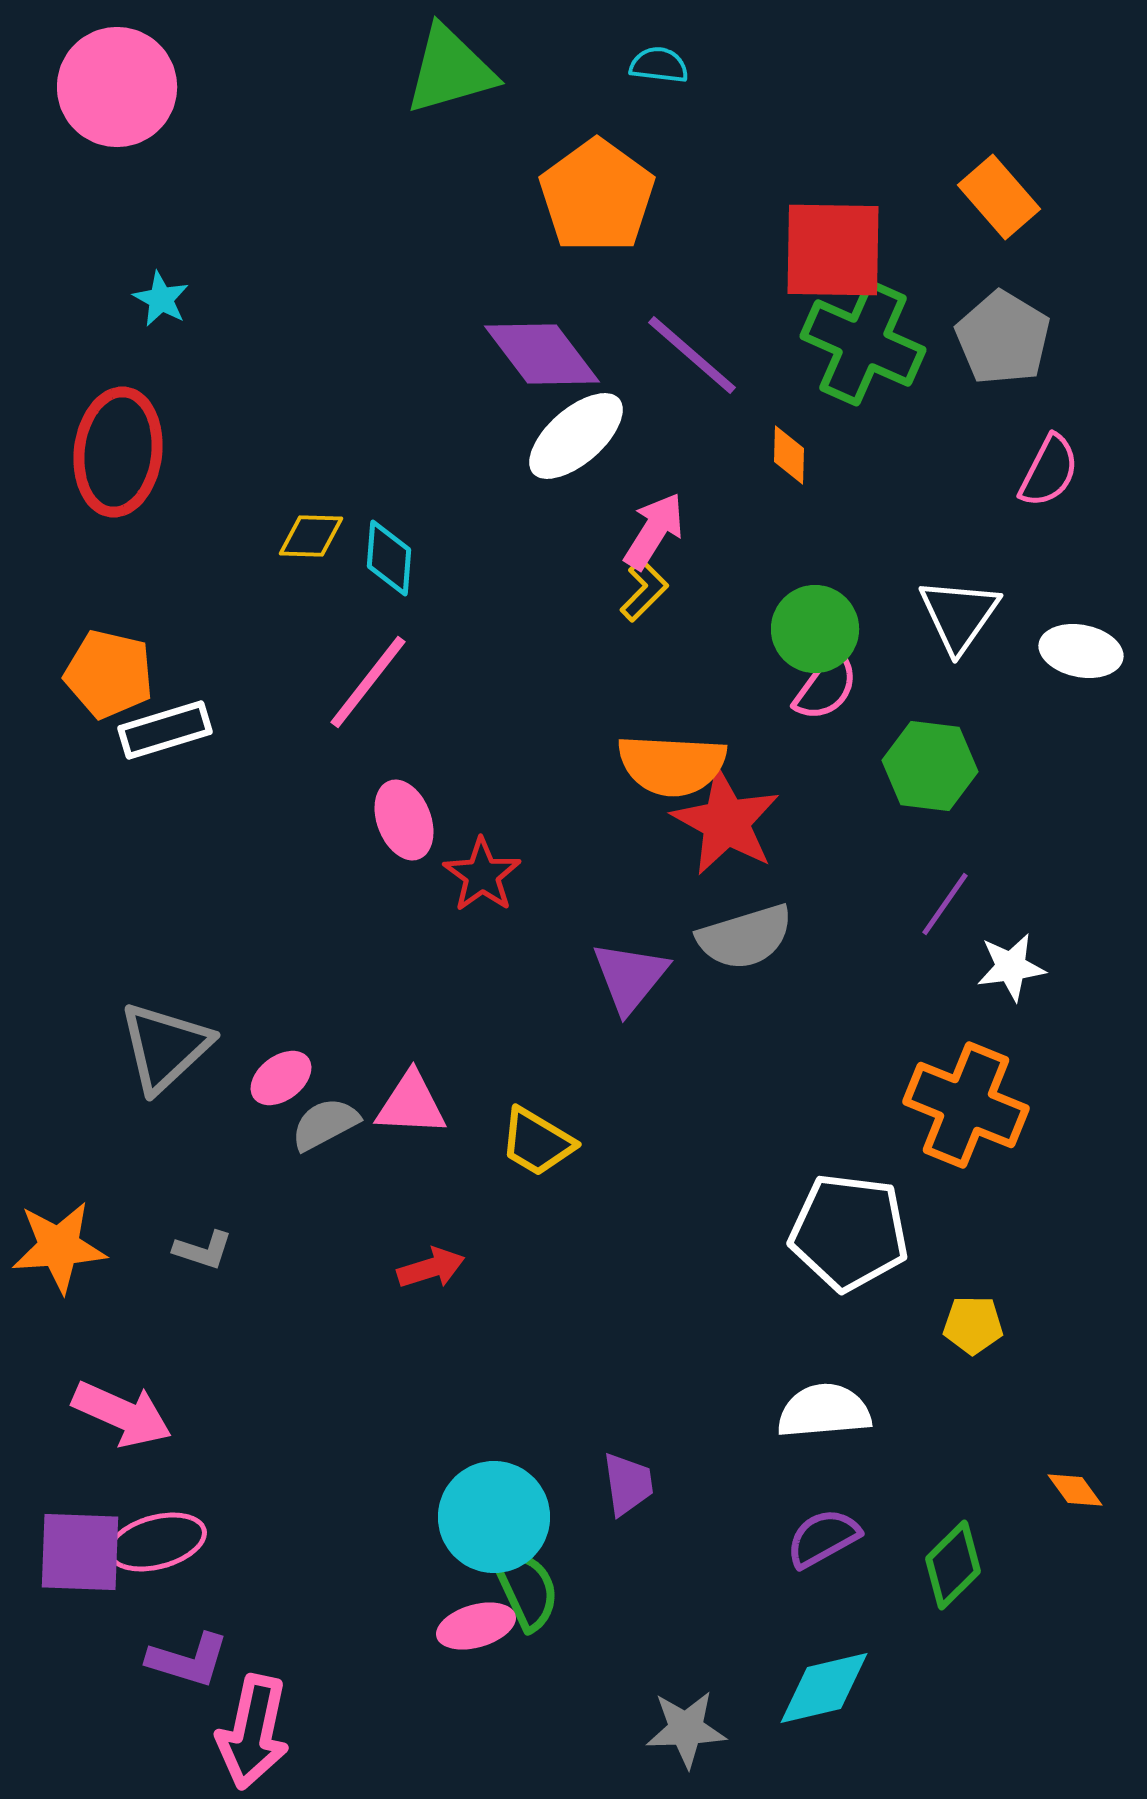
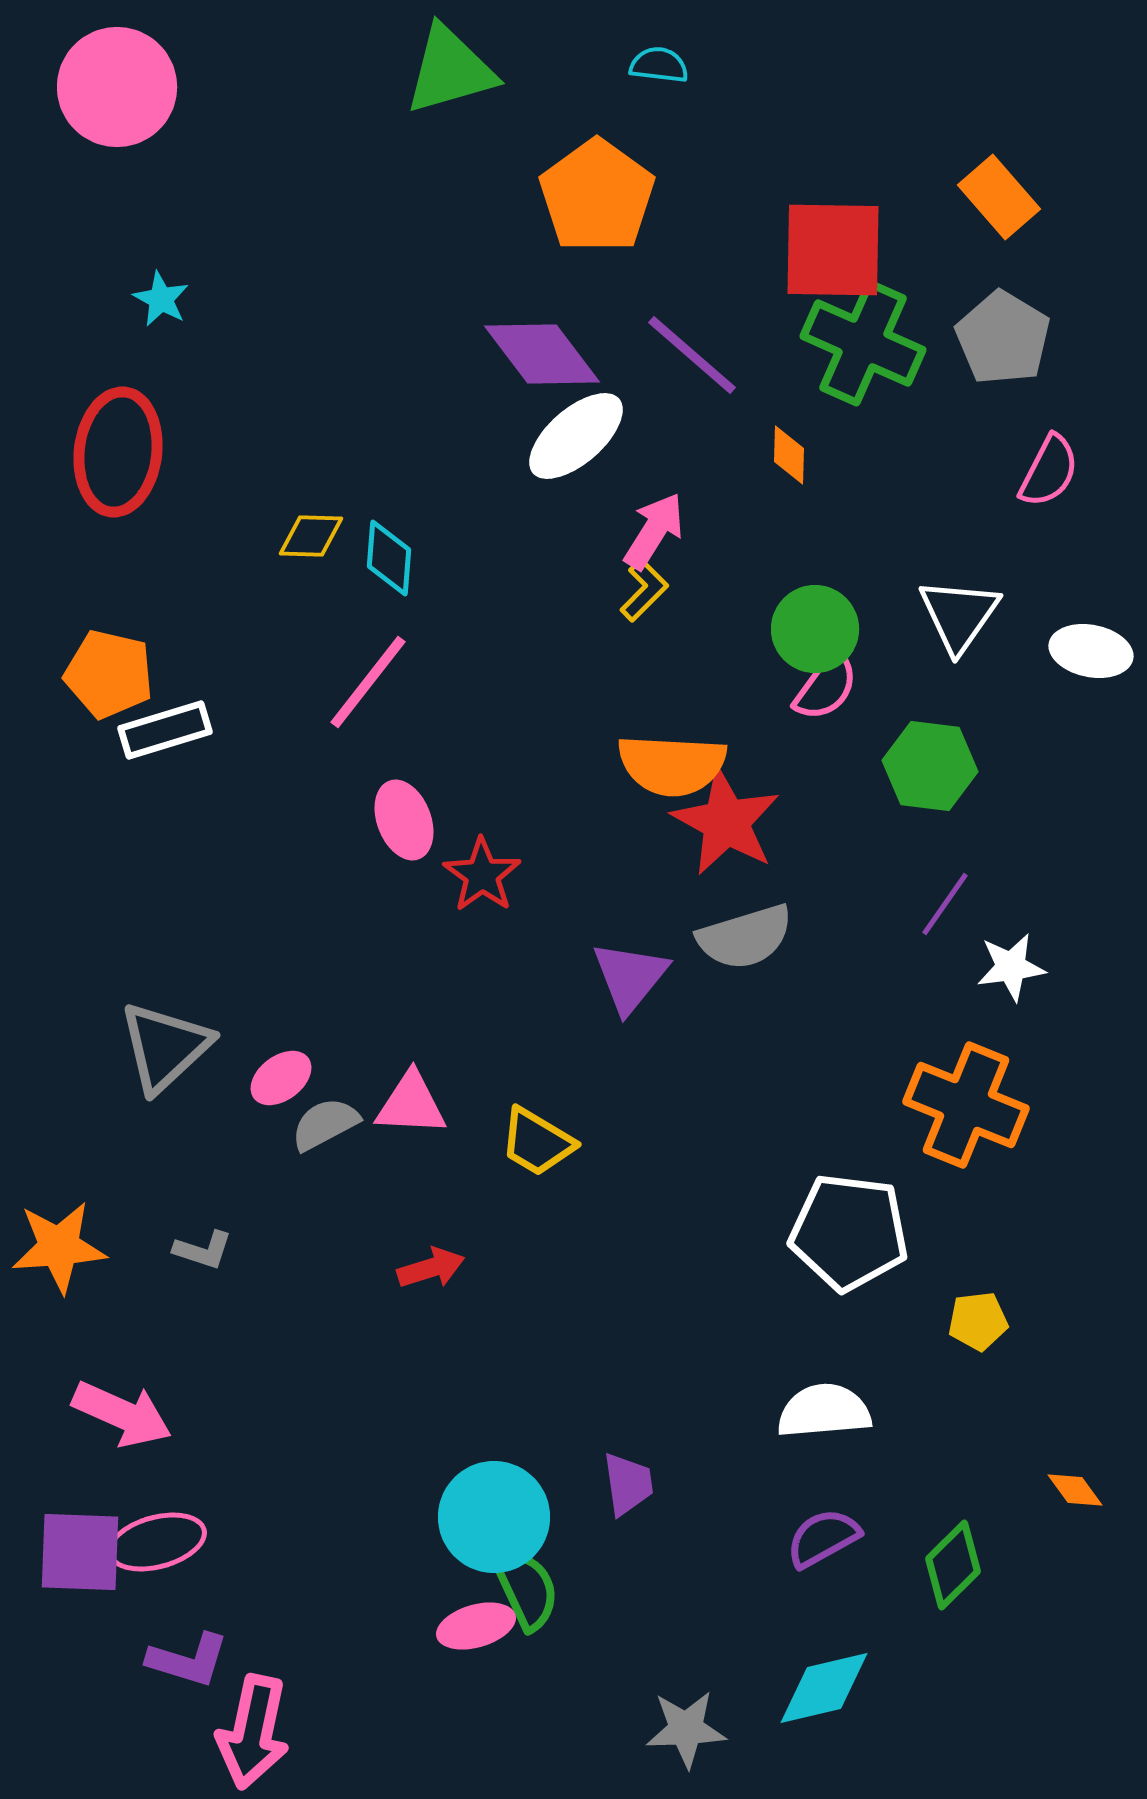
white ellipse at (1081, 651): moved 10 px right
yellow pentagon at (973, 1325): moved 5 px right, 4 px up; rotated 8 degrees counterclockwise
